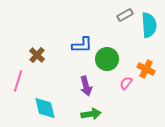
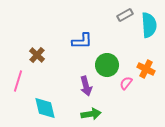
blue L-shape: moved 4 px up
green circle: moved 6 px down
